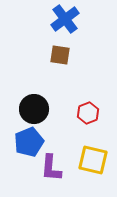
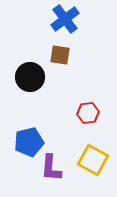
black circle: moved 4 px left, 32 px up
red hexagon: rotated 15 degrees clockwise
blue pentagon: rotated 8 degrees clockwise
yellow square: rotated 16 degrees clockwise
